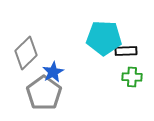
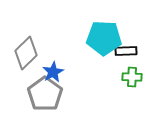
gray pentagon: moved 1 px right, 1 px down
